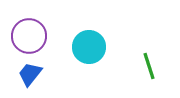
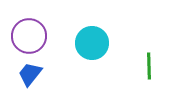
cyan circle: moved 3 px right, 4 px up
green line: rotated 16 degrees clockwise
